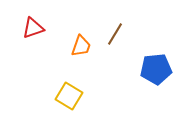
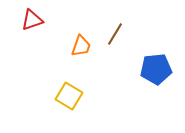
red triangle: moved 1 px left, 8 px up
